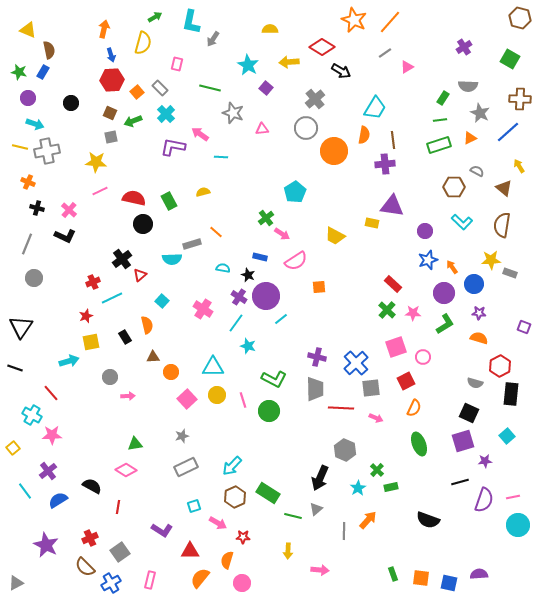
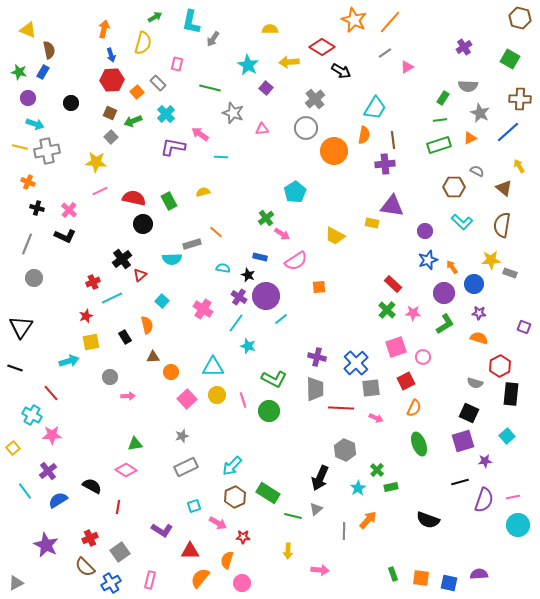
gray rectangle at (160, 88): moved 2 px left, 5 px up
gray square at (111, 137): rotated 32 degrees counterclockwise
